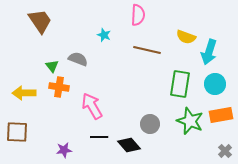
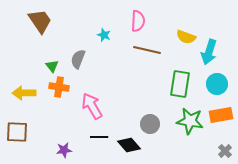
pink semicircle: moved 6 px down
gray semicircle: rotated 90 degrees counterclockwise
cyan circle: moved 2 px right
green star: rotated 12 degrees counterclockwise
